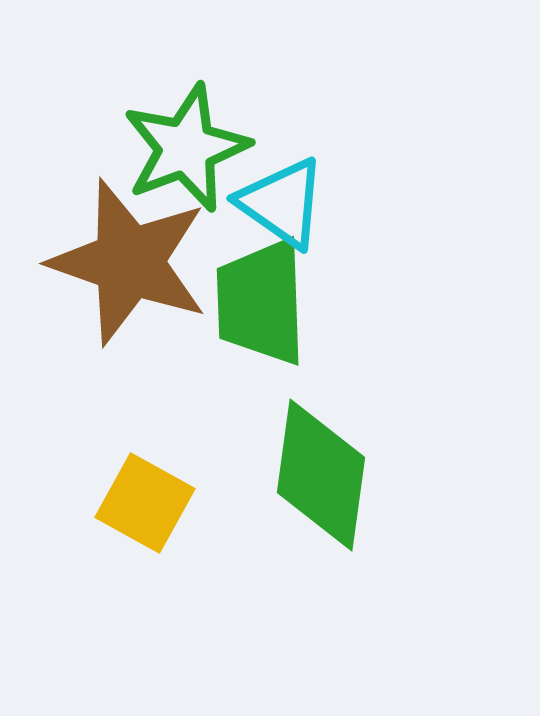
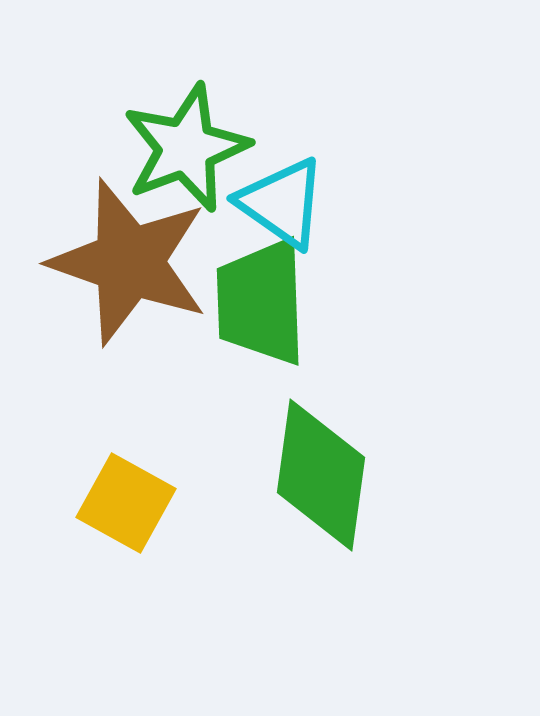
yellow square: moved 19 px left
